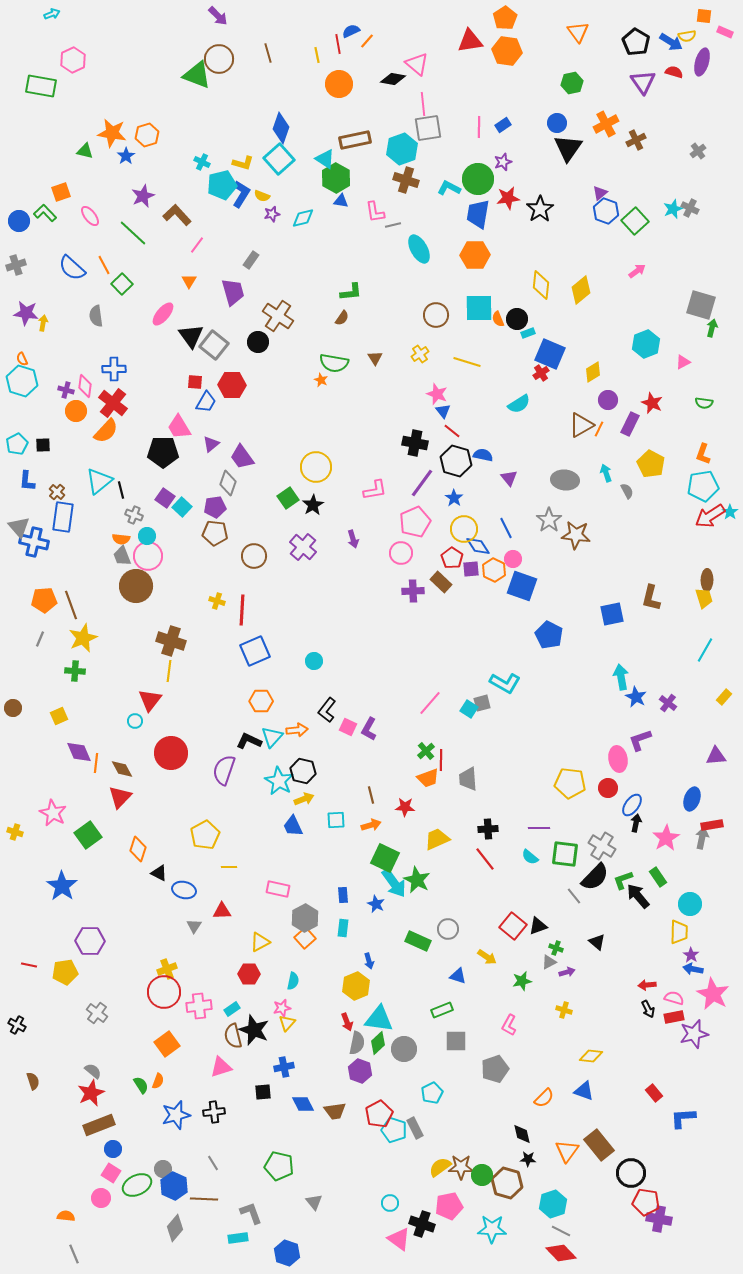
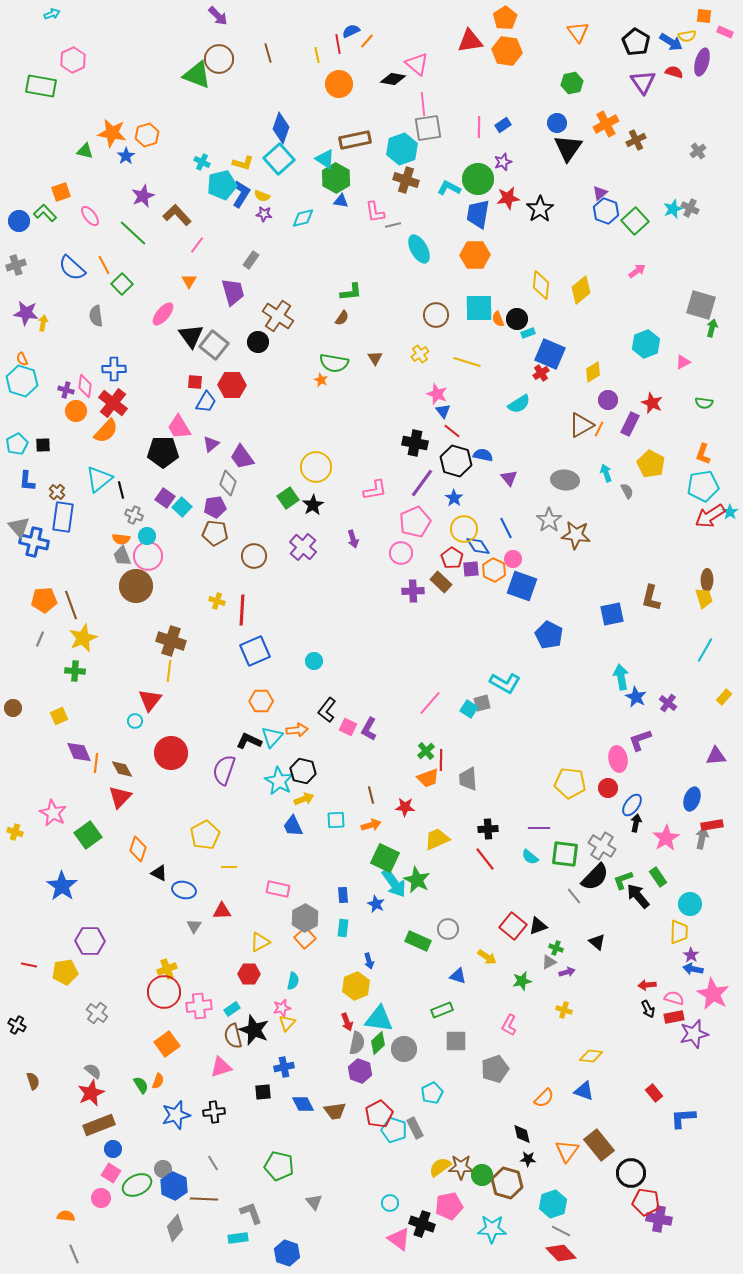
purple star at (272, 214): moved 8 px left; rotated 21 degrees clockwise
cyan triangle at (99, 481): moved 2 px up
